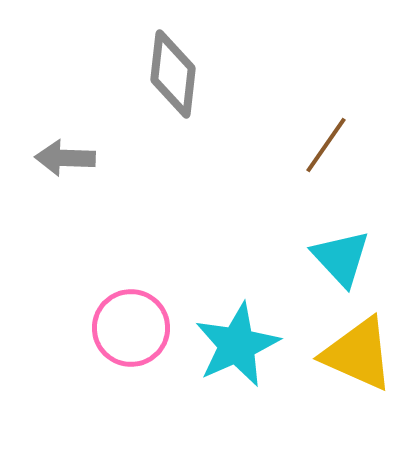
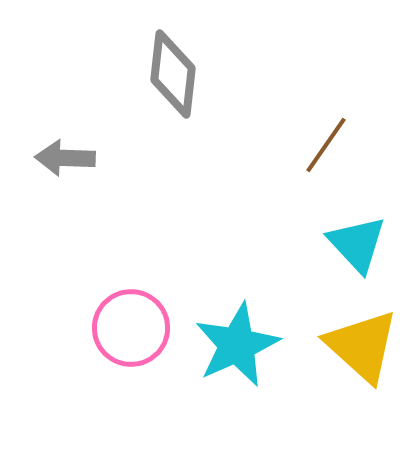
cyan triangle: moved 16 px right, 14 px up
yellow triangle: moved 4 px right, 8 px up; rotated 18 degrees clockwise
